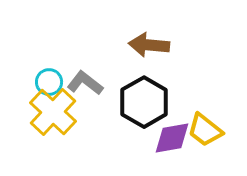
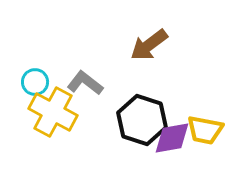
brown arrow: rotated 42 degrees counterclockwise
cyan circle: moved 14 px left
black hexagon: moved 2 px left, 18 px down; rotated 12 degrees counterclockwise
yellow cross: rotated 15 degrees counterclockwise
yellow trapezoid: rotated 27 degrees counterclockwise
